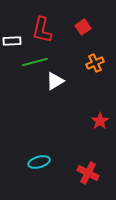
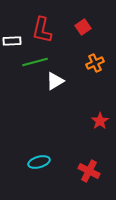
red cross: moved 1 px right, 2 px up
